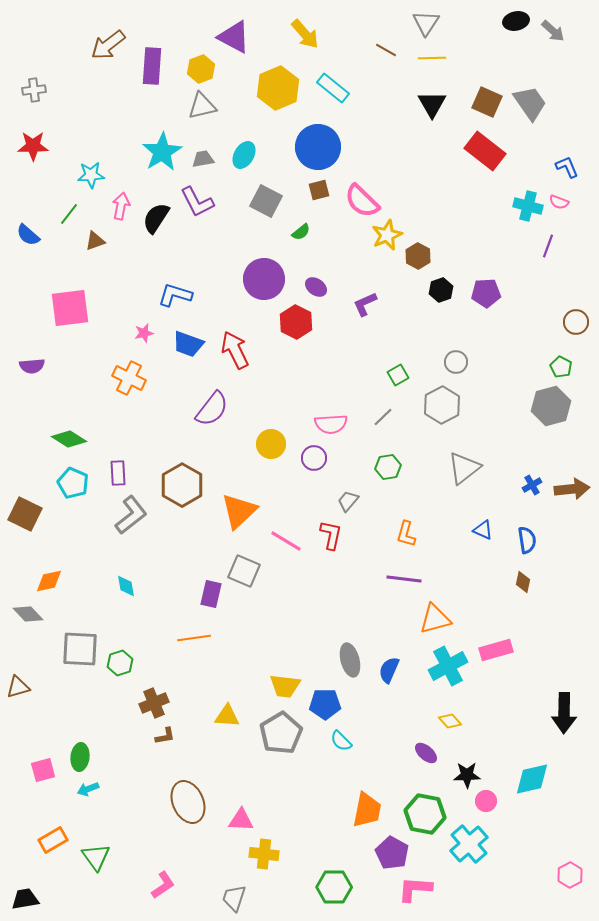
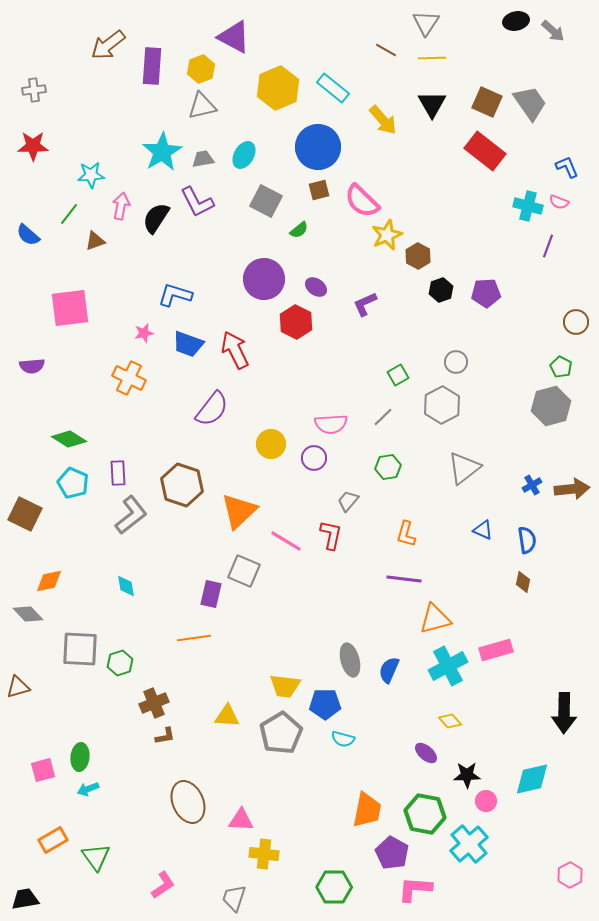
yellow arrow at (305, 34): moved 78 px right, 86 px down
green semicircle at (301, 232): moved 2 px left, 2 px up
brown hexagon at (182, 485): rotated 12 degrees counterclockwise
cyan semicircle at (341, 741): moved 2 px right, 2 px up; rotated 30 degrees counterclockwise
